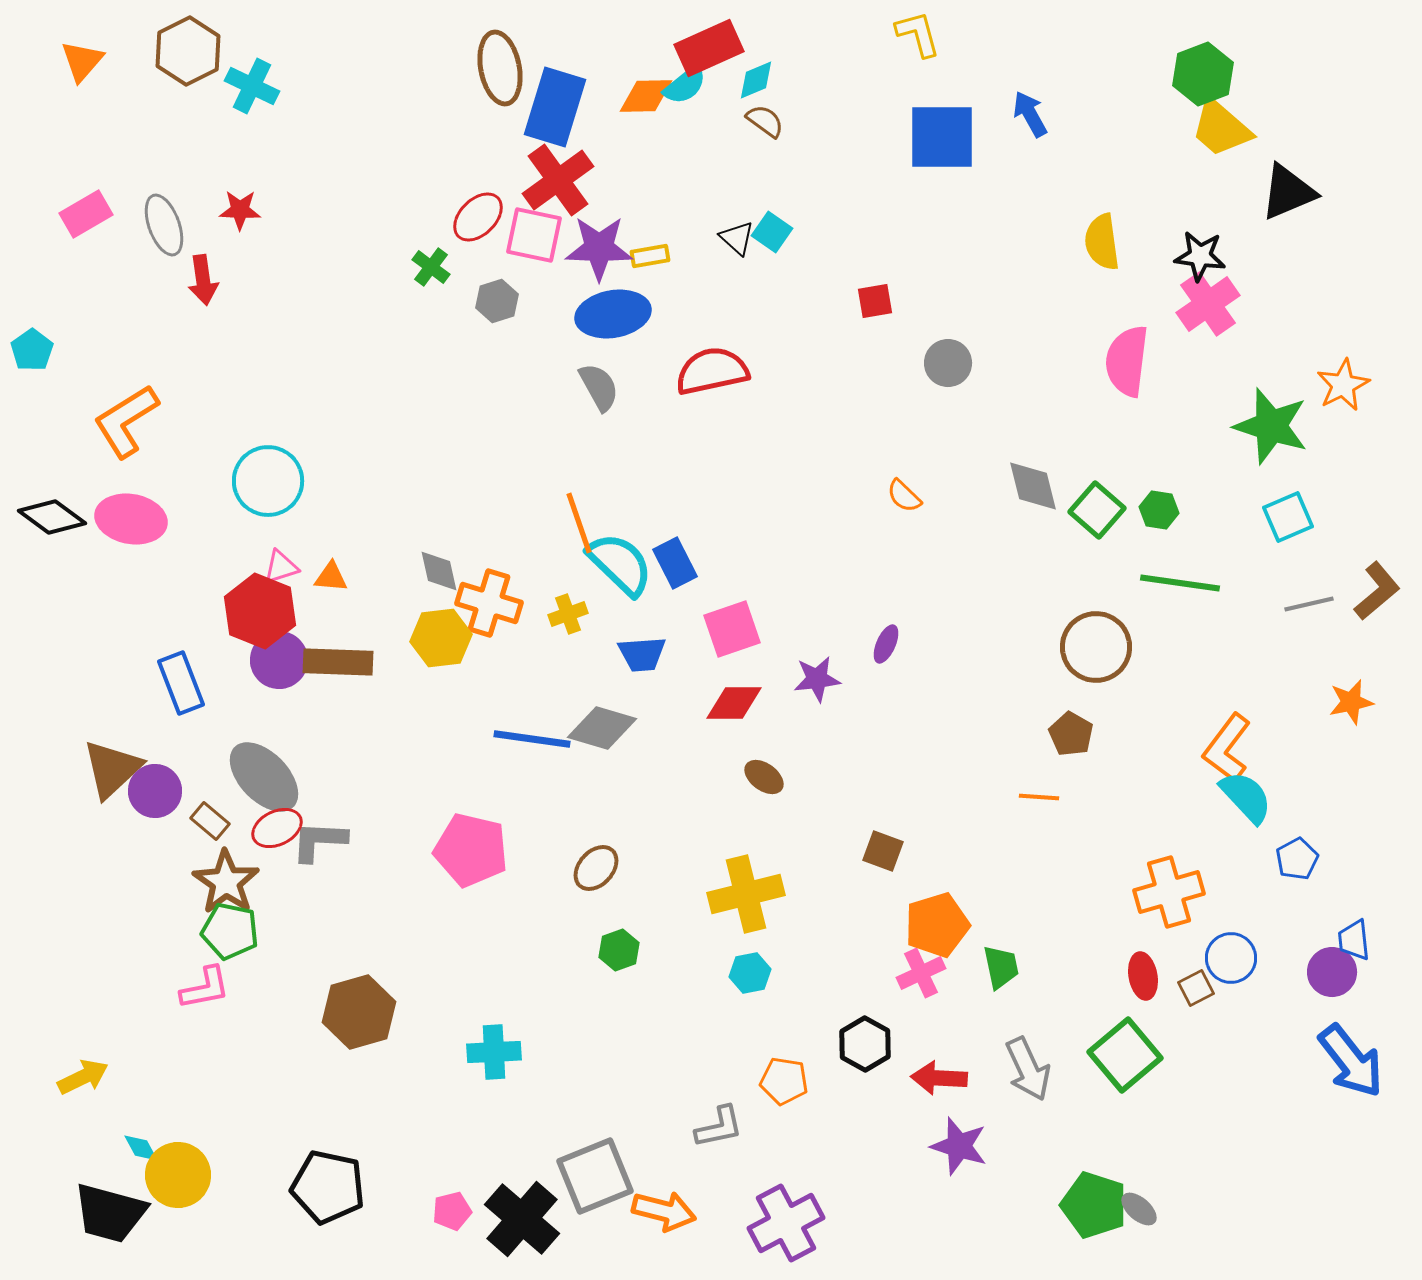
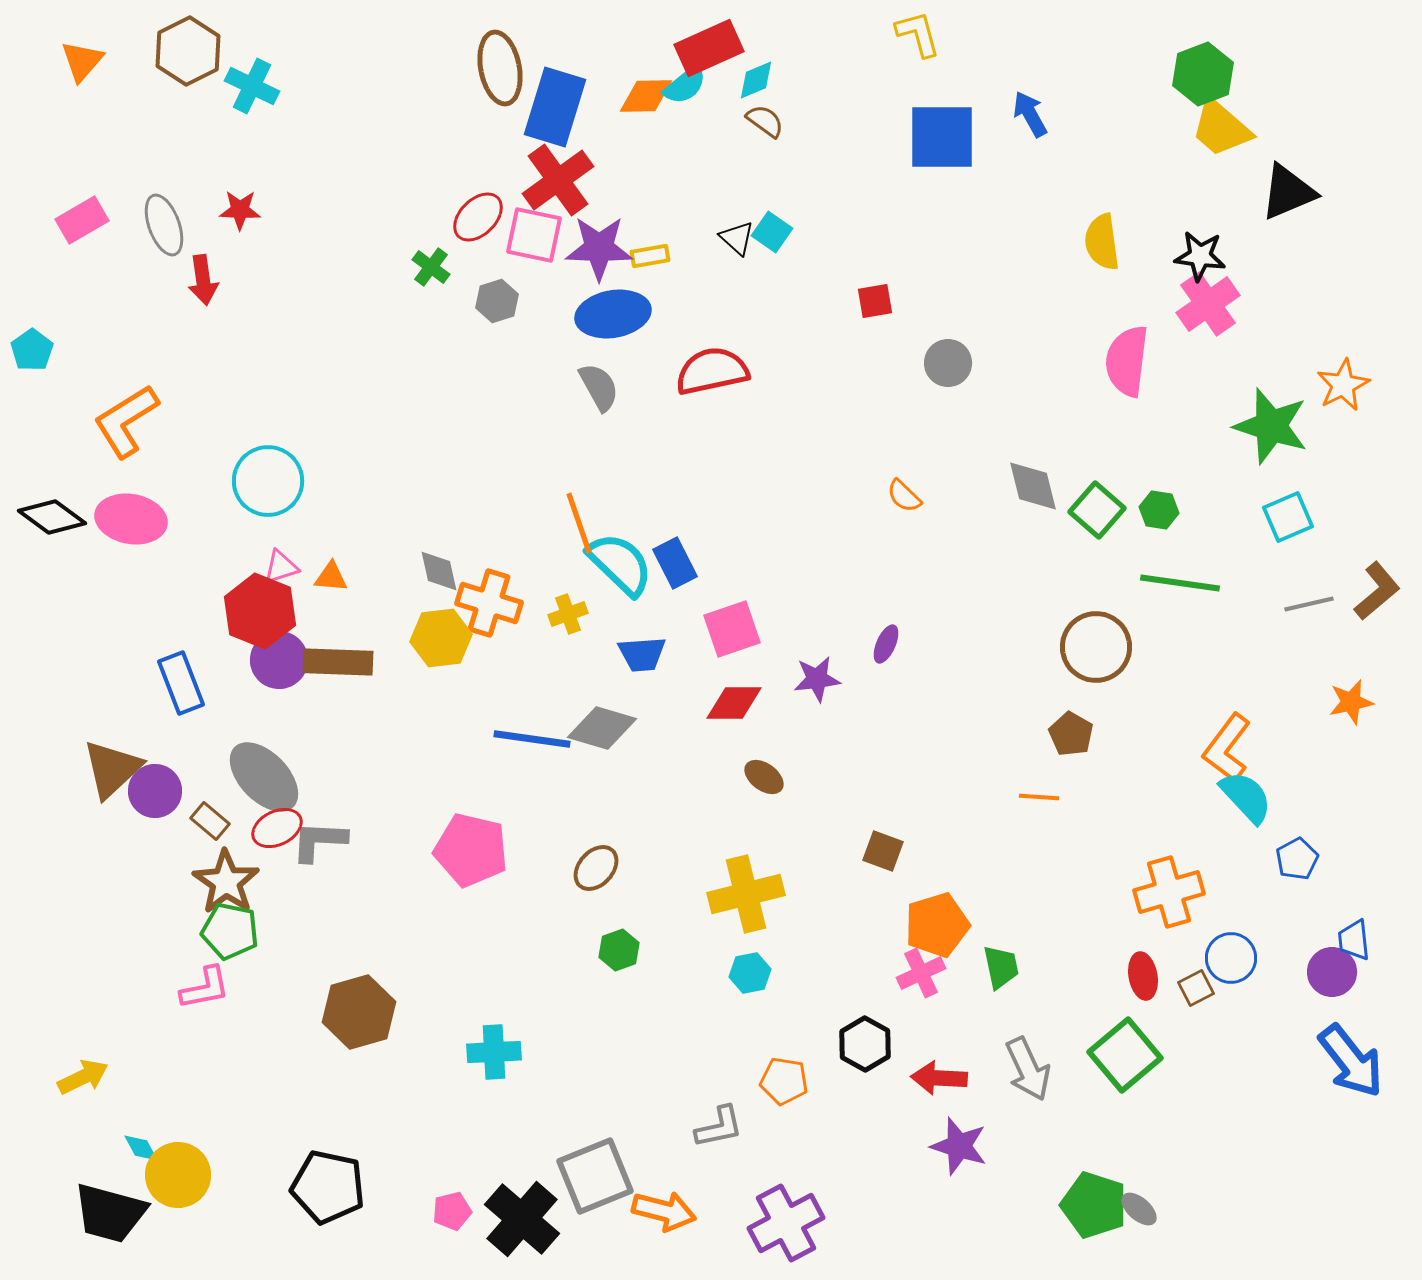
pink rectangle at (86, 214): moved 4 px left, 6 px down
